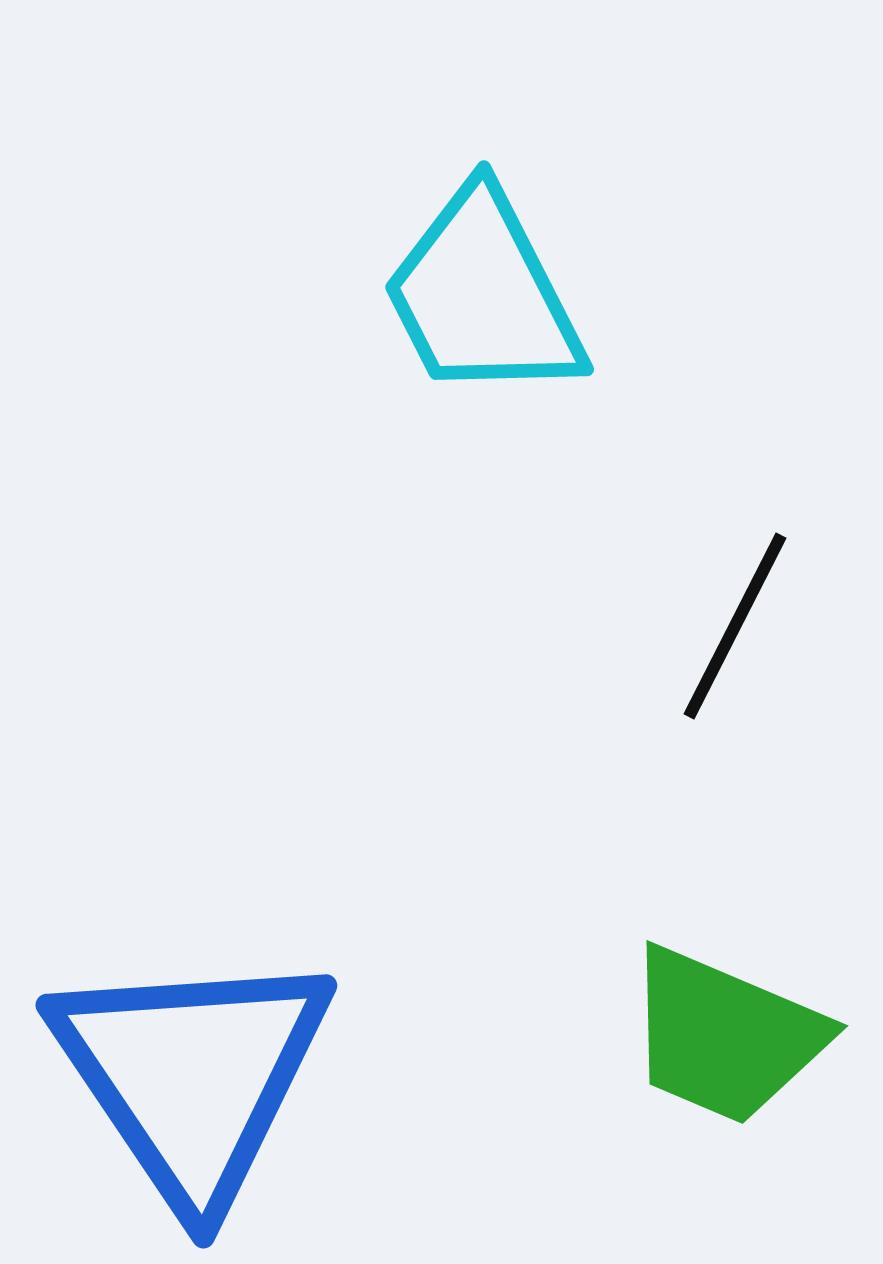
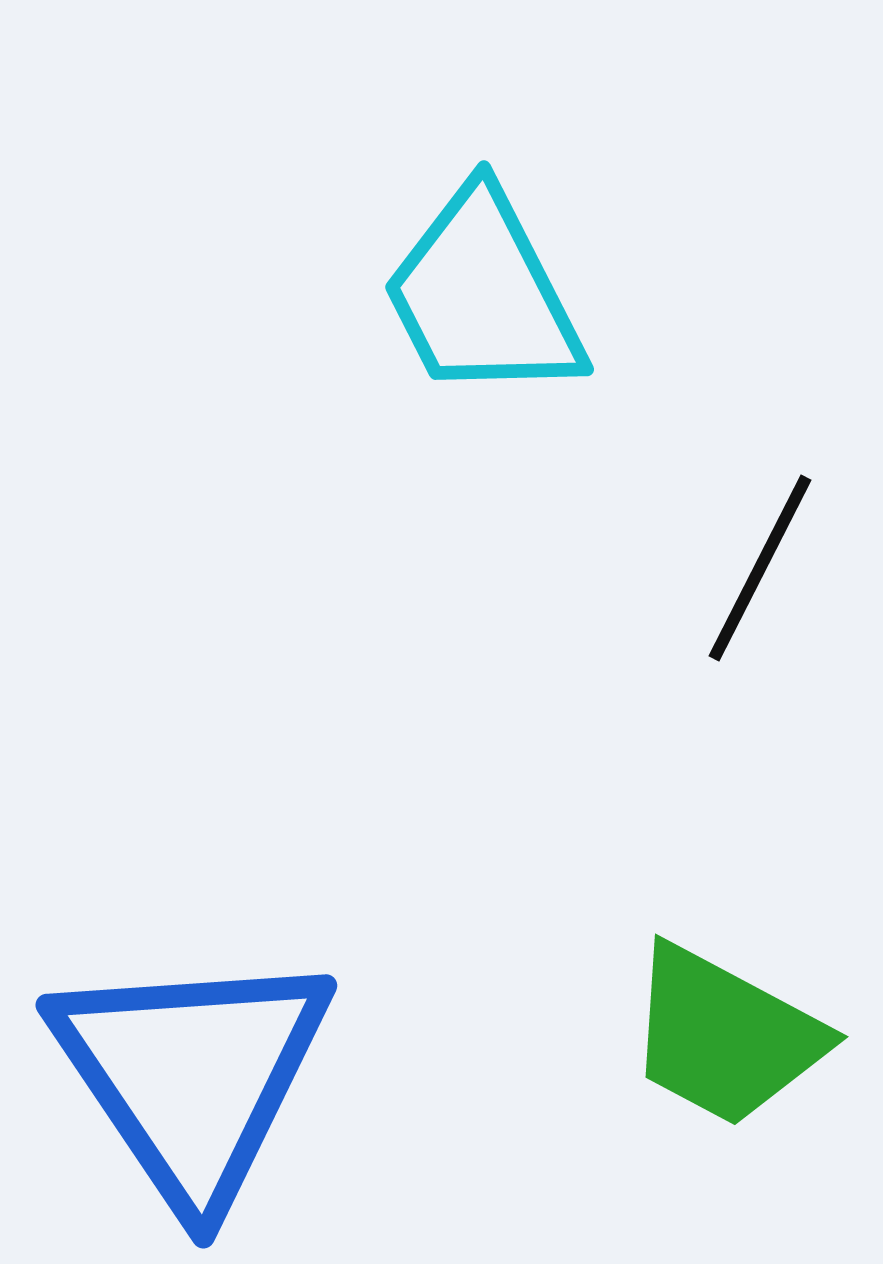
black line: moved 25 px right, 58 px up
green trapezoid: rotated 5 degrees clockwise
